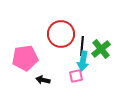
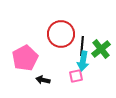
pink pentagon: rotated 20 degrees counterclockwise
